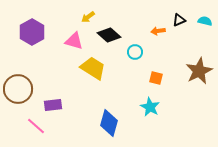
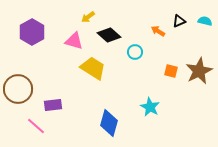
black triangle: moved 1 px down
orange arrow: rotated 40 degrees clockwise
orange square: moved 15 px right, 7 px up
